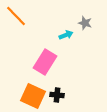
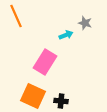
orange line: rotated 20 degrees clockwise
black cross: moved 4 px right, 6 px down
